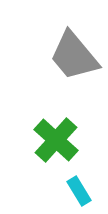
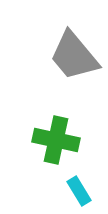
green cross: rotated 30 degrees counterclockwise
